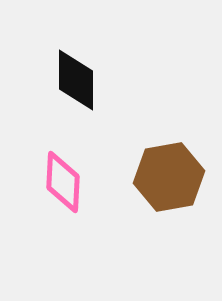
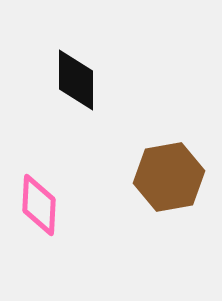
pink diamond: moved 24 px left, 23 px down
